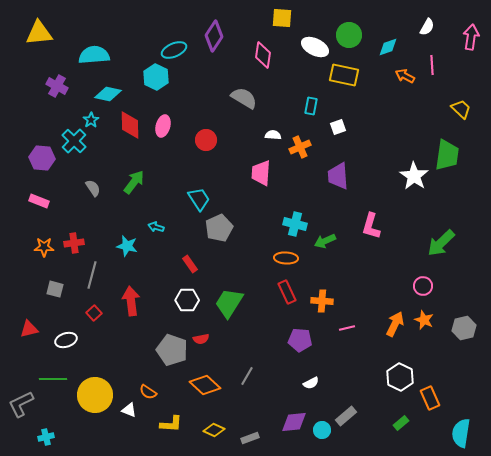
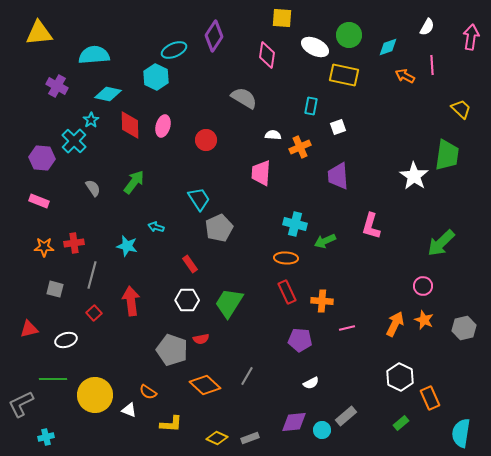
pink diamond at (263, 55): moved 4 px right
yellow diamond at (214, 430): moved 3 px right, 8 px down
